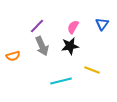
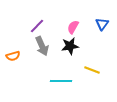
cyan line: rotated 15 degrees clockwise
